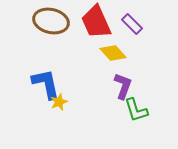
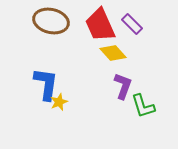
red trapezoid: moved 4 px right, 3 px down
blue L-shape: rotated 20 degrees clockwise
green L-shape: moved 7 px right, 4 px up
